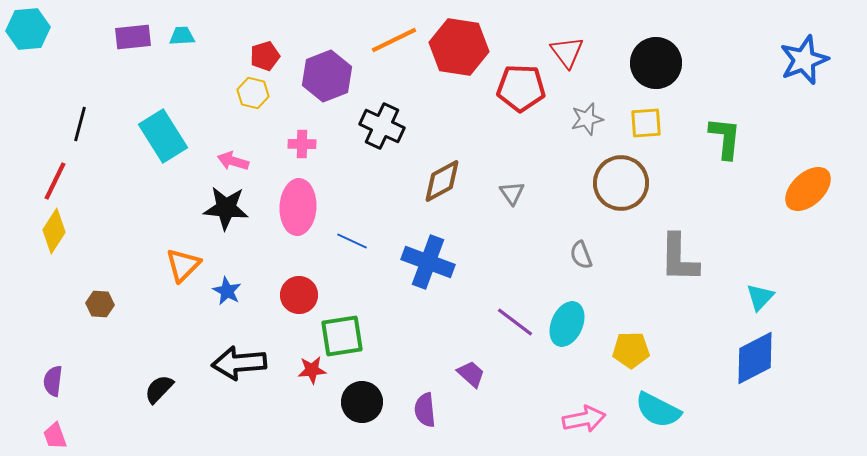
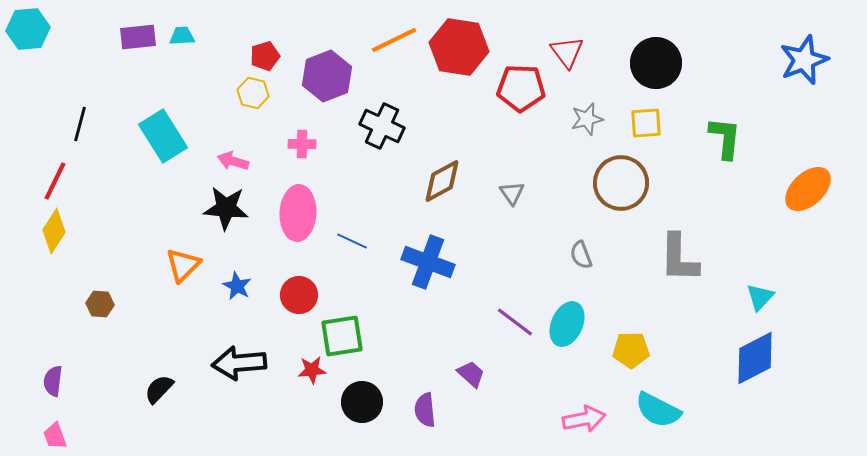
purple rectangle at (133, 37): moved 5 px right
pink ellipse at (298, 207): moved 6 px down
blue star at (227, 291): moved 10 px right, 5 px up
